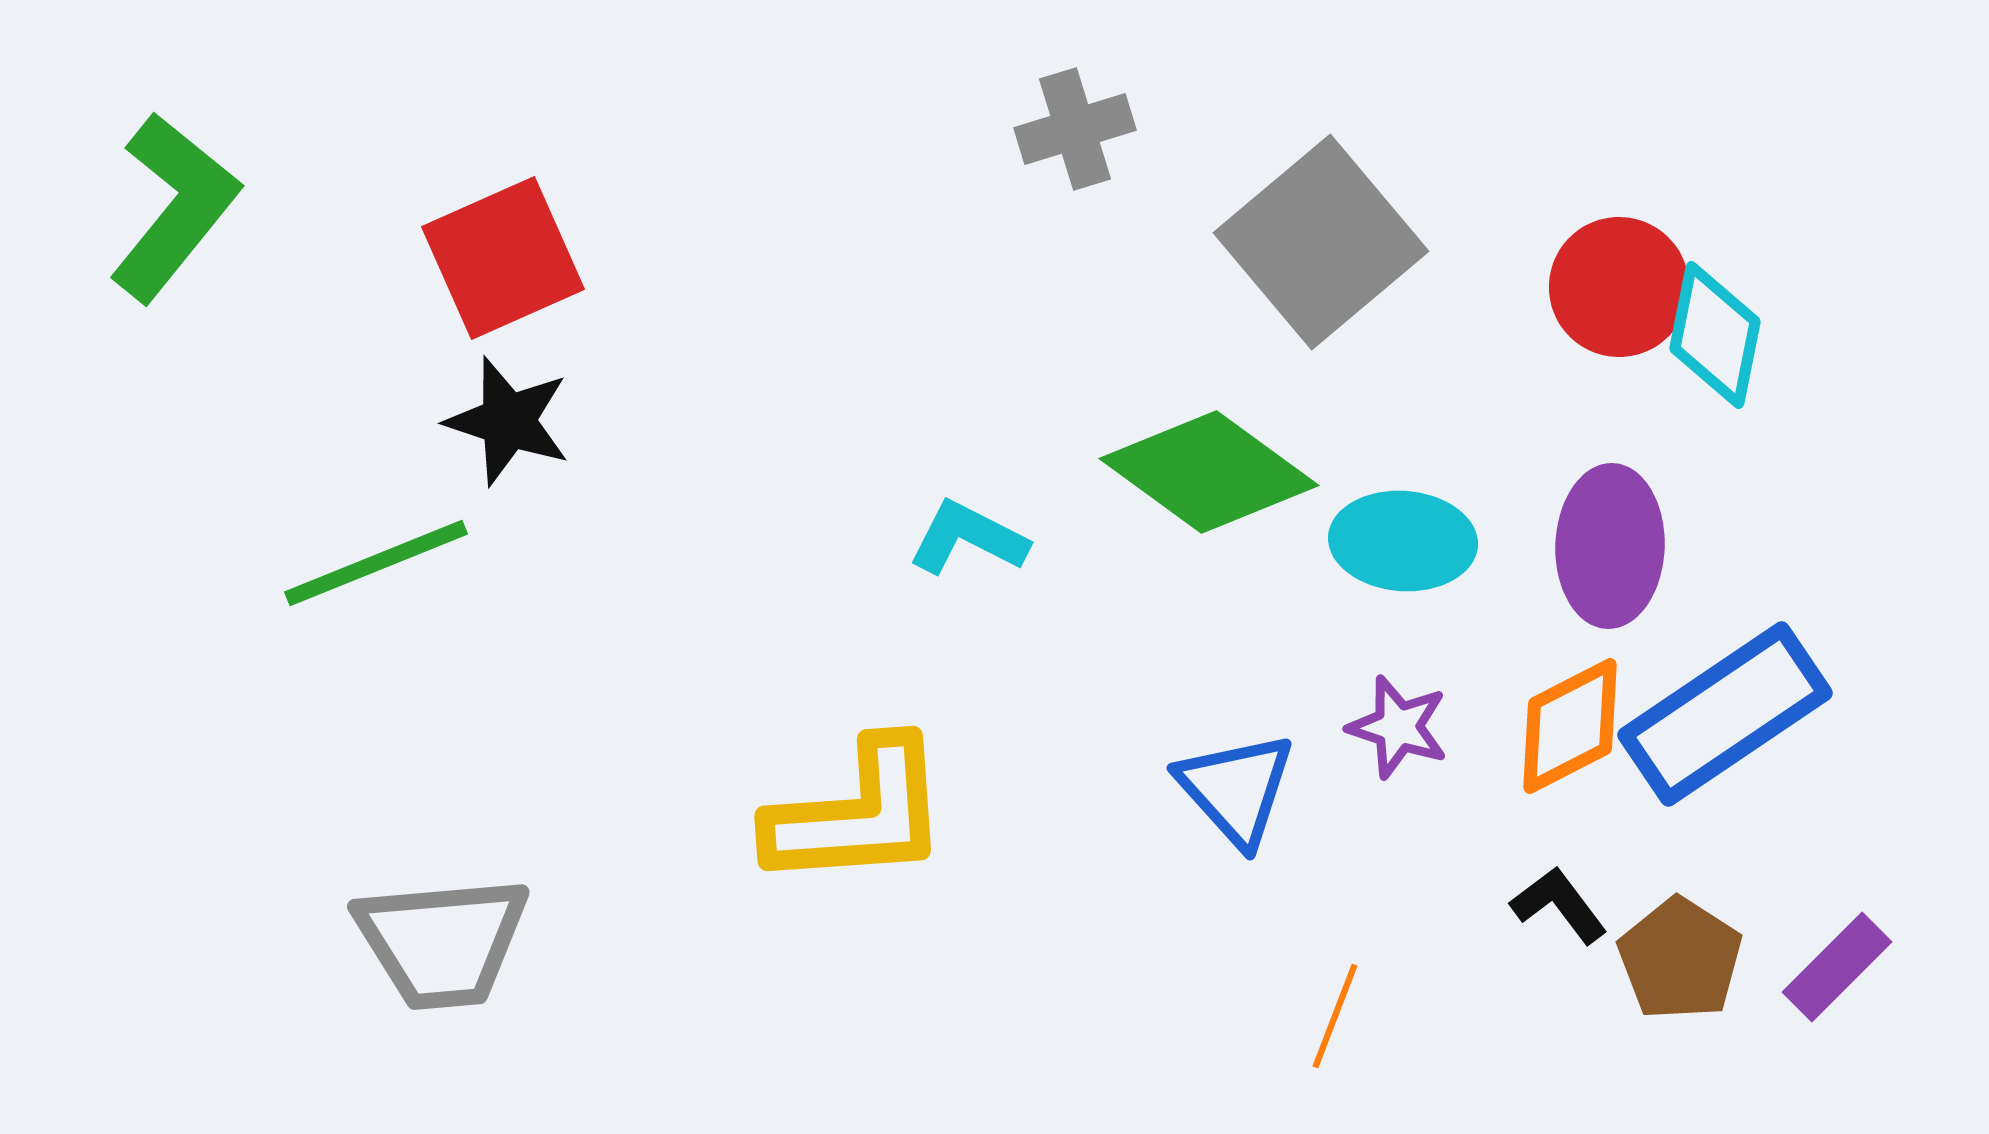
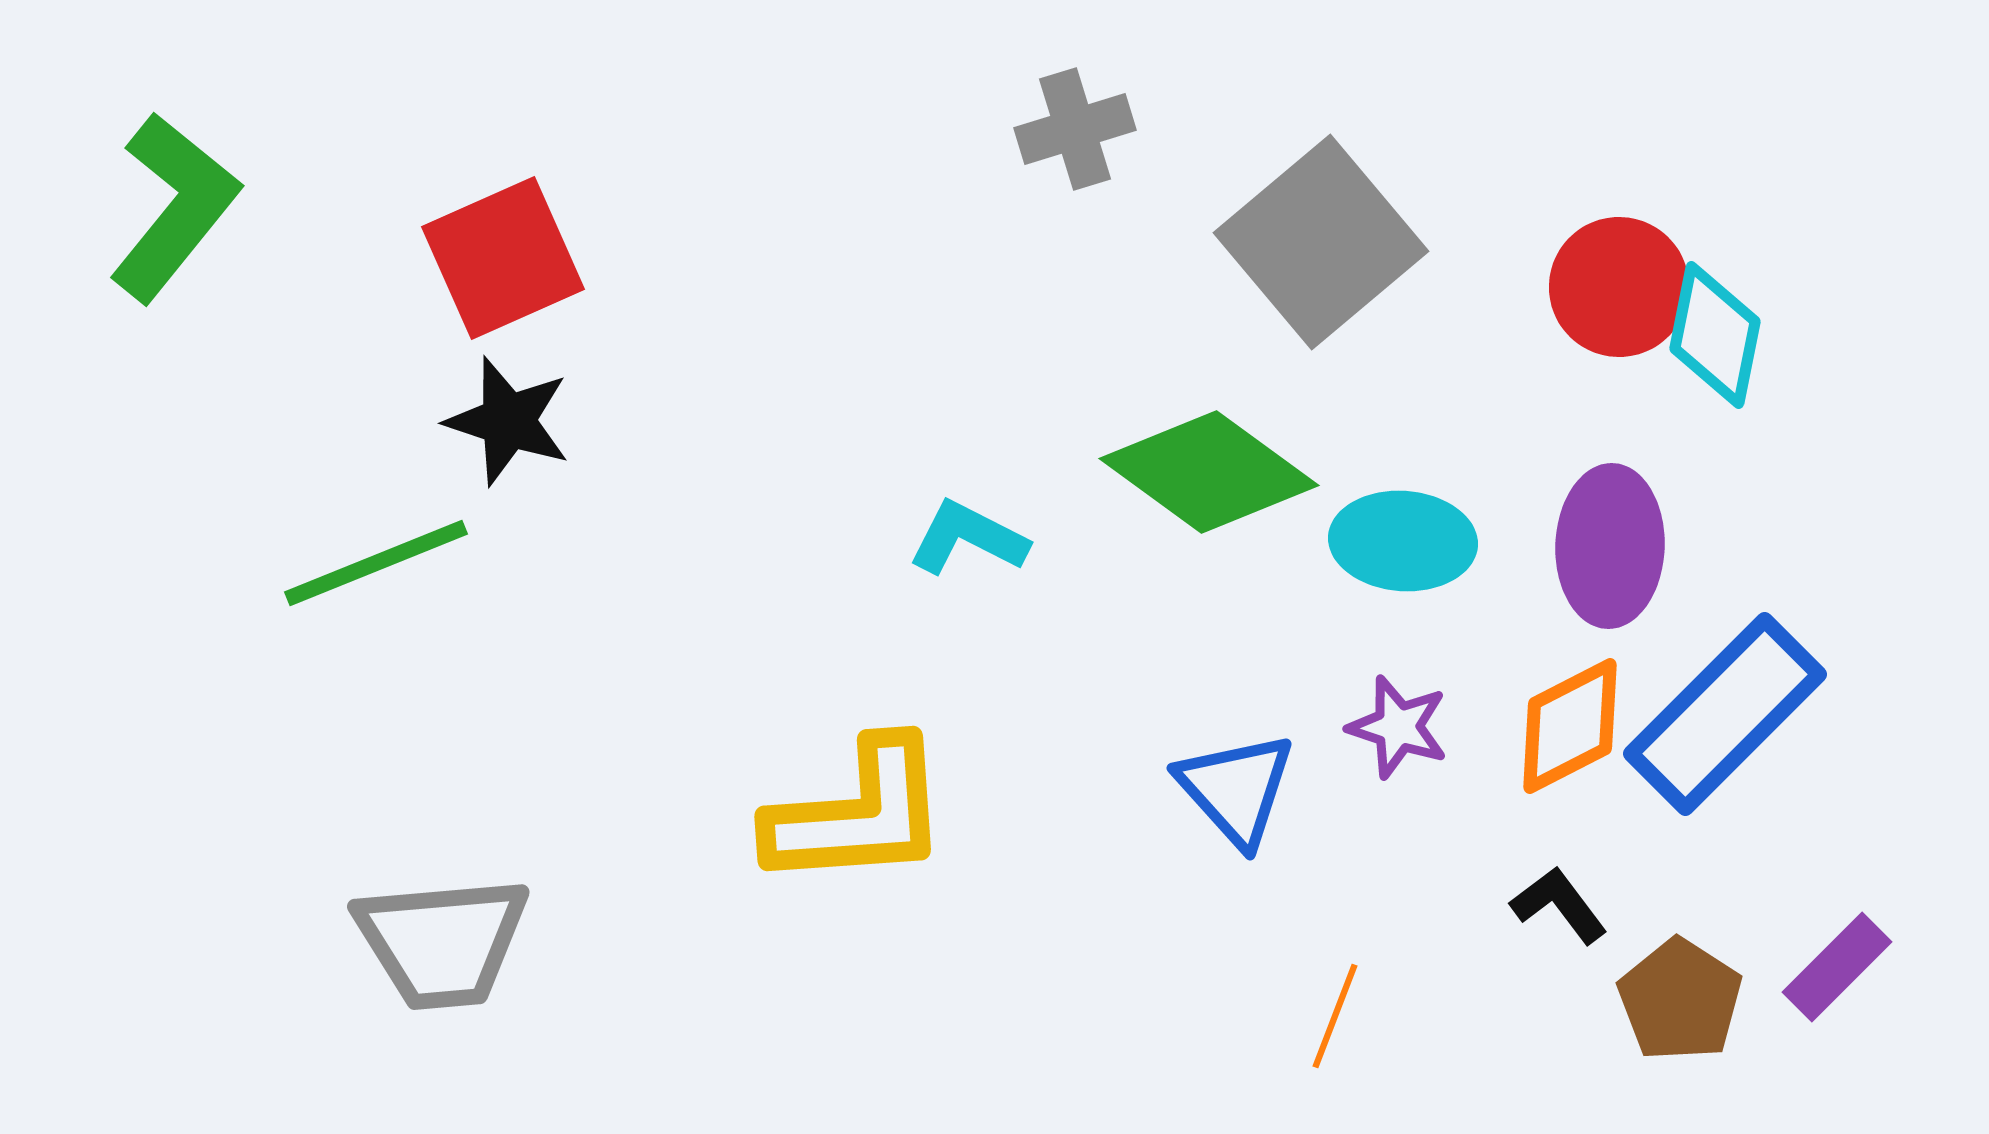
blue rectangle: rotated 11 degrees counterclockwise
brown pentagon: moved 41 px down
